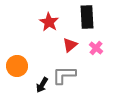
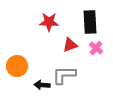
black rectangle: moved 3 px right, 5 px down
red star: rotated 30 degrees counterclockwise
red triangle: rotated 21 degrees clockwise
black arrow: rotated 63 degrees clockwise
